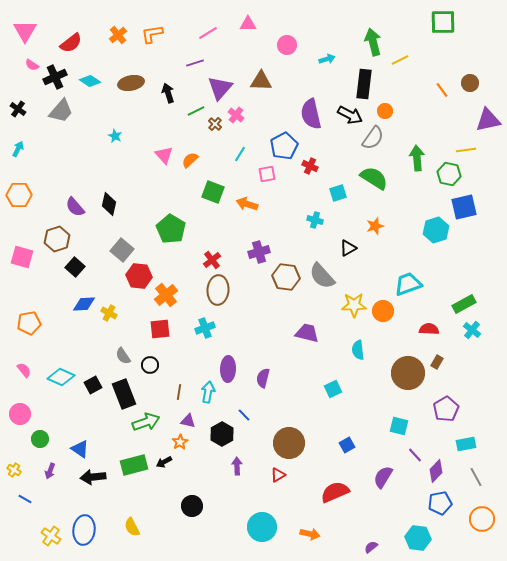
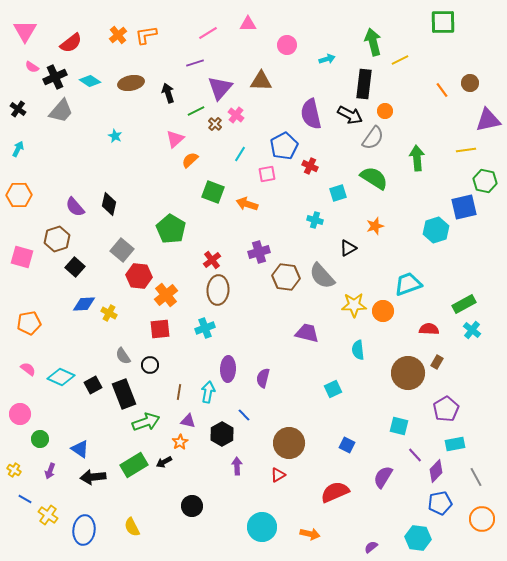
orange L-shape at (152, 34): moved 6 px left, 1 px down
pink semicircle at (32, 65): moved 2 px down
pink triangle at (164, 155): moved 11 px right, 16 px up; rotated 30 degrees clockwise
green hexagon at (449, 174): moved 36 px right, 7 px down
pink semicircle at (24, 370): moved 4 px right, 1 px up; rotated 14 degrees counterclockwise
cyan rectangle at (466, 444): moved 11 px left
blue square at (347, 445): rotated 35 degrees counterclockwise
green rectangle at (134, 465): rotated 16 degrees counterclockwise
yellow cross at (51, 536): moved 3 px left, 21 px up
